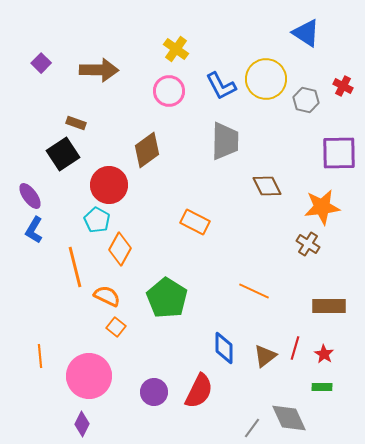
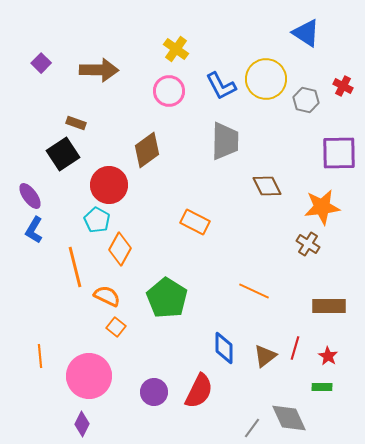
red star at (324, 354): moved 4 px right, 2 px down
